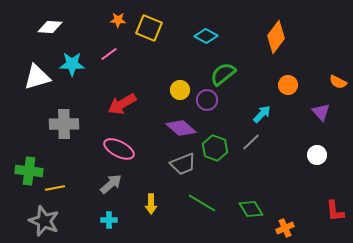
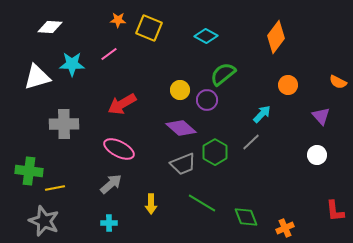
purple triangle: moved 4 px down
green hexagon: moved 4 px down; rotated 10 degrees clockwise
green diamond: moved 5 px left, 8 px down; rotated 10 degrees clockwise
cyan cross: moved 3 px down
